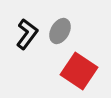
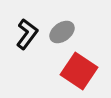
gray ellipse: moved 2 px right, 1 px down; rotated 25 degrees clockwise
